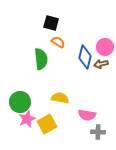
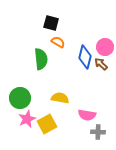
brown arrow: rotated 56 degrees clockwise
green circle: moved 4 px up
